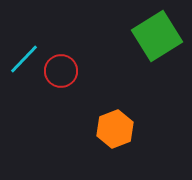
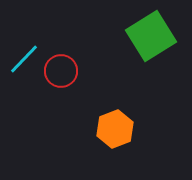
green square: moved 6 px left
